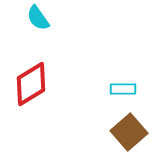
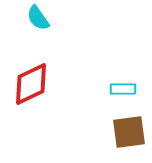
red diamond: rotated 6 degrees clockwise
brown square: rotated 33 degrees clockwise
